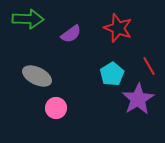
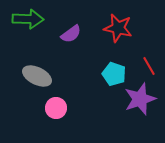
red star: rotated 8 degrees counterclockwise
cyan pentagon: moved 2 px right; rotated 20 degrees counterclockwise
purple star: moved 2 px right; rotated 12 degrees clockwise
